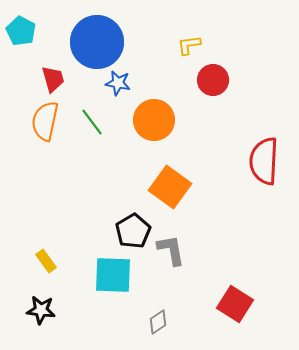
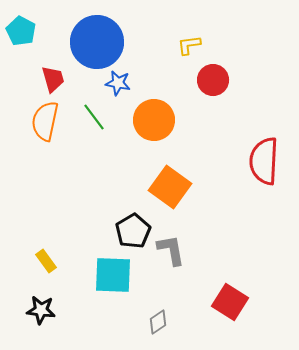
green line: moved 2 px right, 5 px up
red square: moved 5 px left, 2 px up
